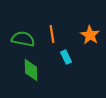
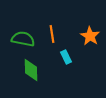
orange star: moved 1 px down
